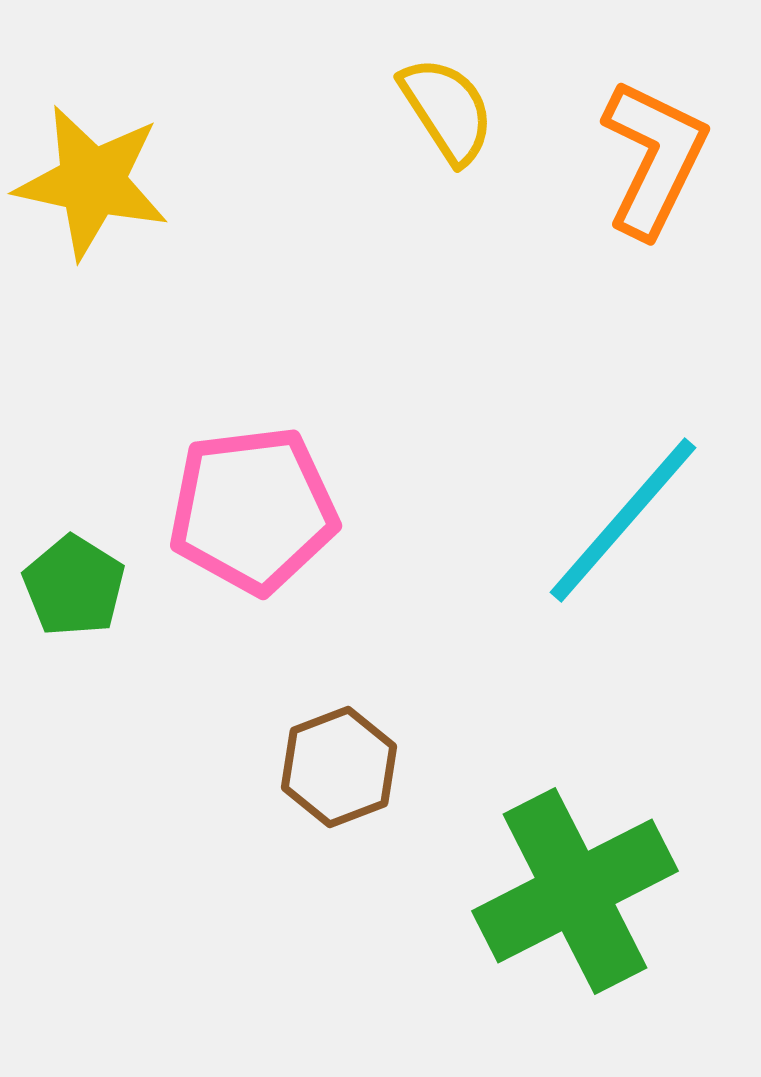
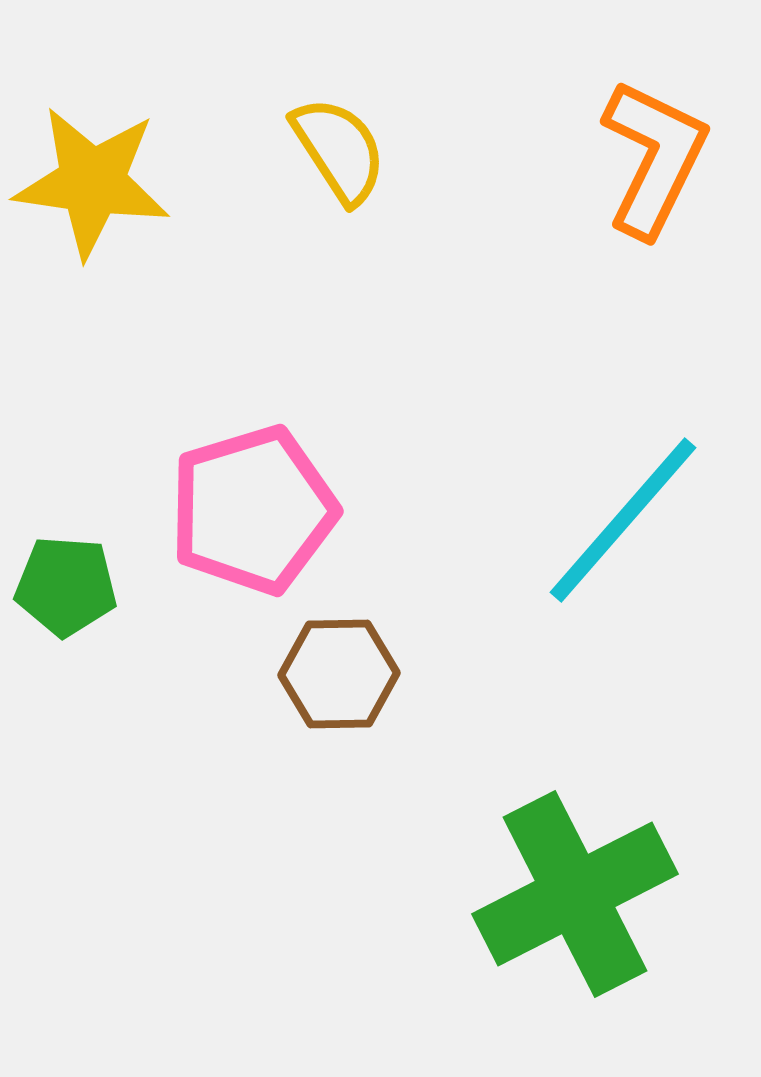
yellow semicircle: moved 108 px left, 40 px down
yellow star: rotated 4 degrees counterclockwise
pink pentagon: rotated 10 degrees counterclockwise
green pentagon: moved 8 px left; rotated 28 degrees counterclockwise
brown hexagon: moved 93 px up; rotated 20 degrees clockwise
green cross: moved 3 px down
